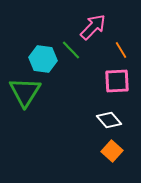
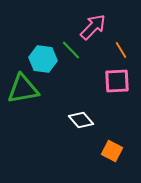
green triangle: moved 2 px left, 3 px up; rotated 48 degrees clockwise
white diamond: moved 28 px left
orange square: rotated 15 degrees counterclockwise
